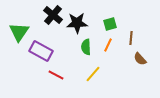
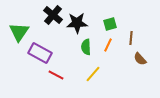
purple rectangle: moved 1 px left, 2 px down
